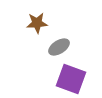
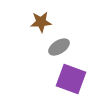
brown star: moved 4 px right, 1 px up
